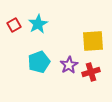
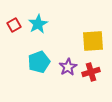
purple star: moved 1 px left, 2 px down
